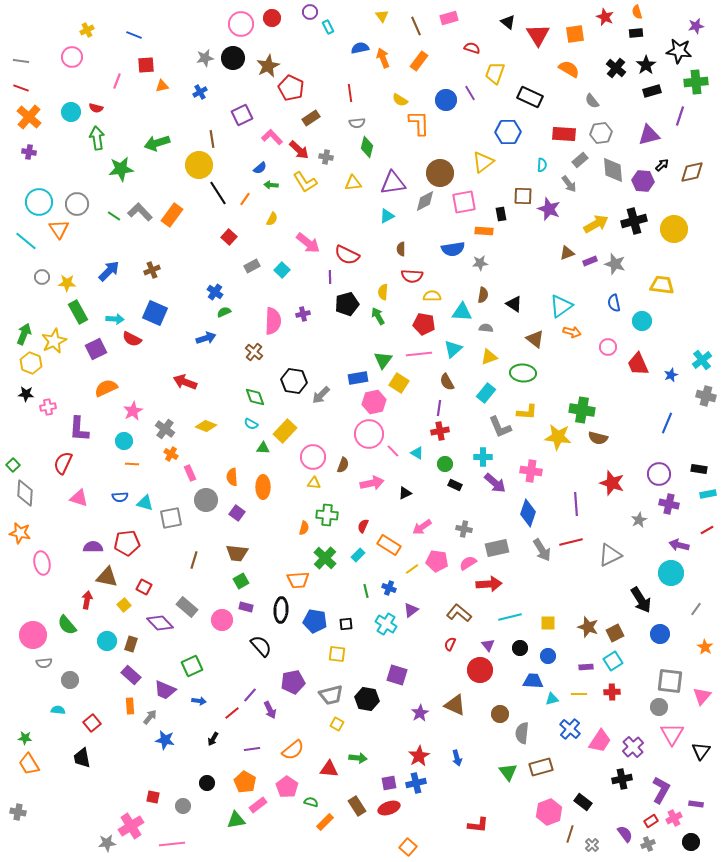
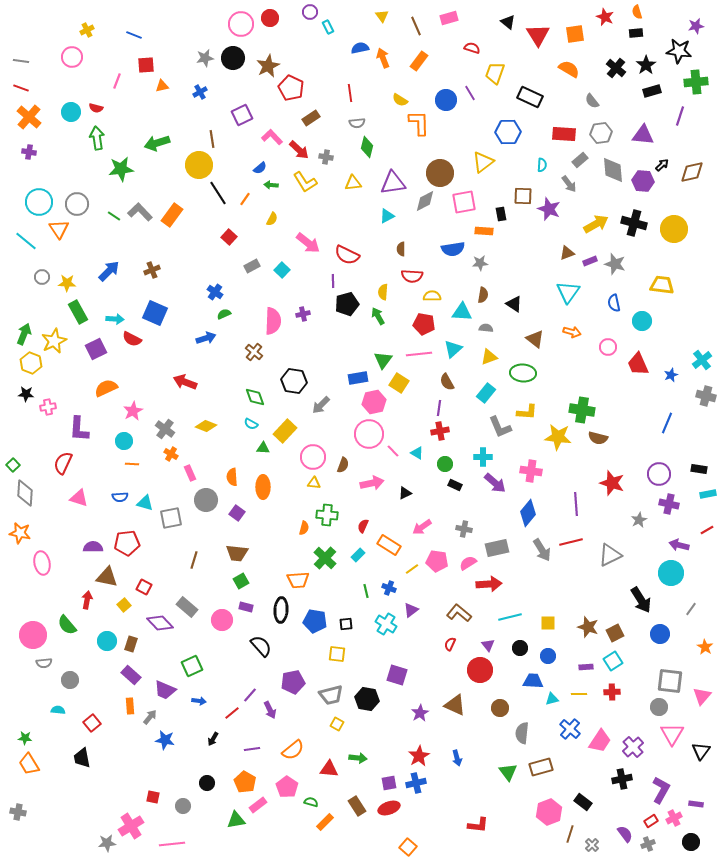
red circle at (272, 18): moved 2 px left
purple triangle at (649, 135): moved 6 px left; rotated 20 degrees clockwise
black cross at (634, 221): moved 2 px down; rotated 30 degrees clockwise
purple line at (330, 277): moved 3 px right, 4 px down
cyan triangle at (561, 306): moved 7 px right, 14 px up; rotated 20 degrees counterclockwise
green semicircle at (224, 312): moved 2 px down
gray arrow at (321, 395): moved 10 px down
blue diamond at (528, 513): rotated 20 degrees clockwise
gray line at (696, 609): moved 5 px left
brown circle at (500, 714): moved 6 px up
